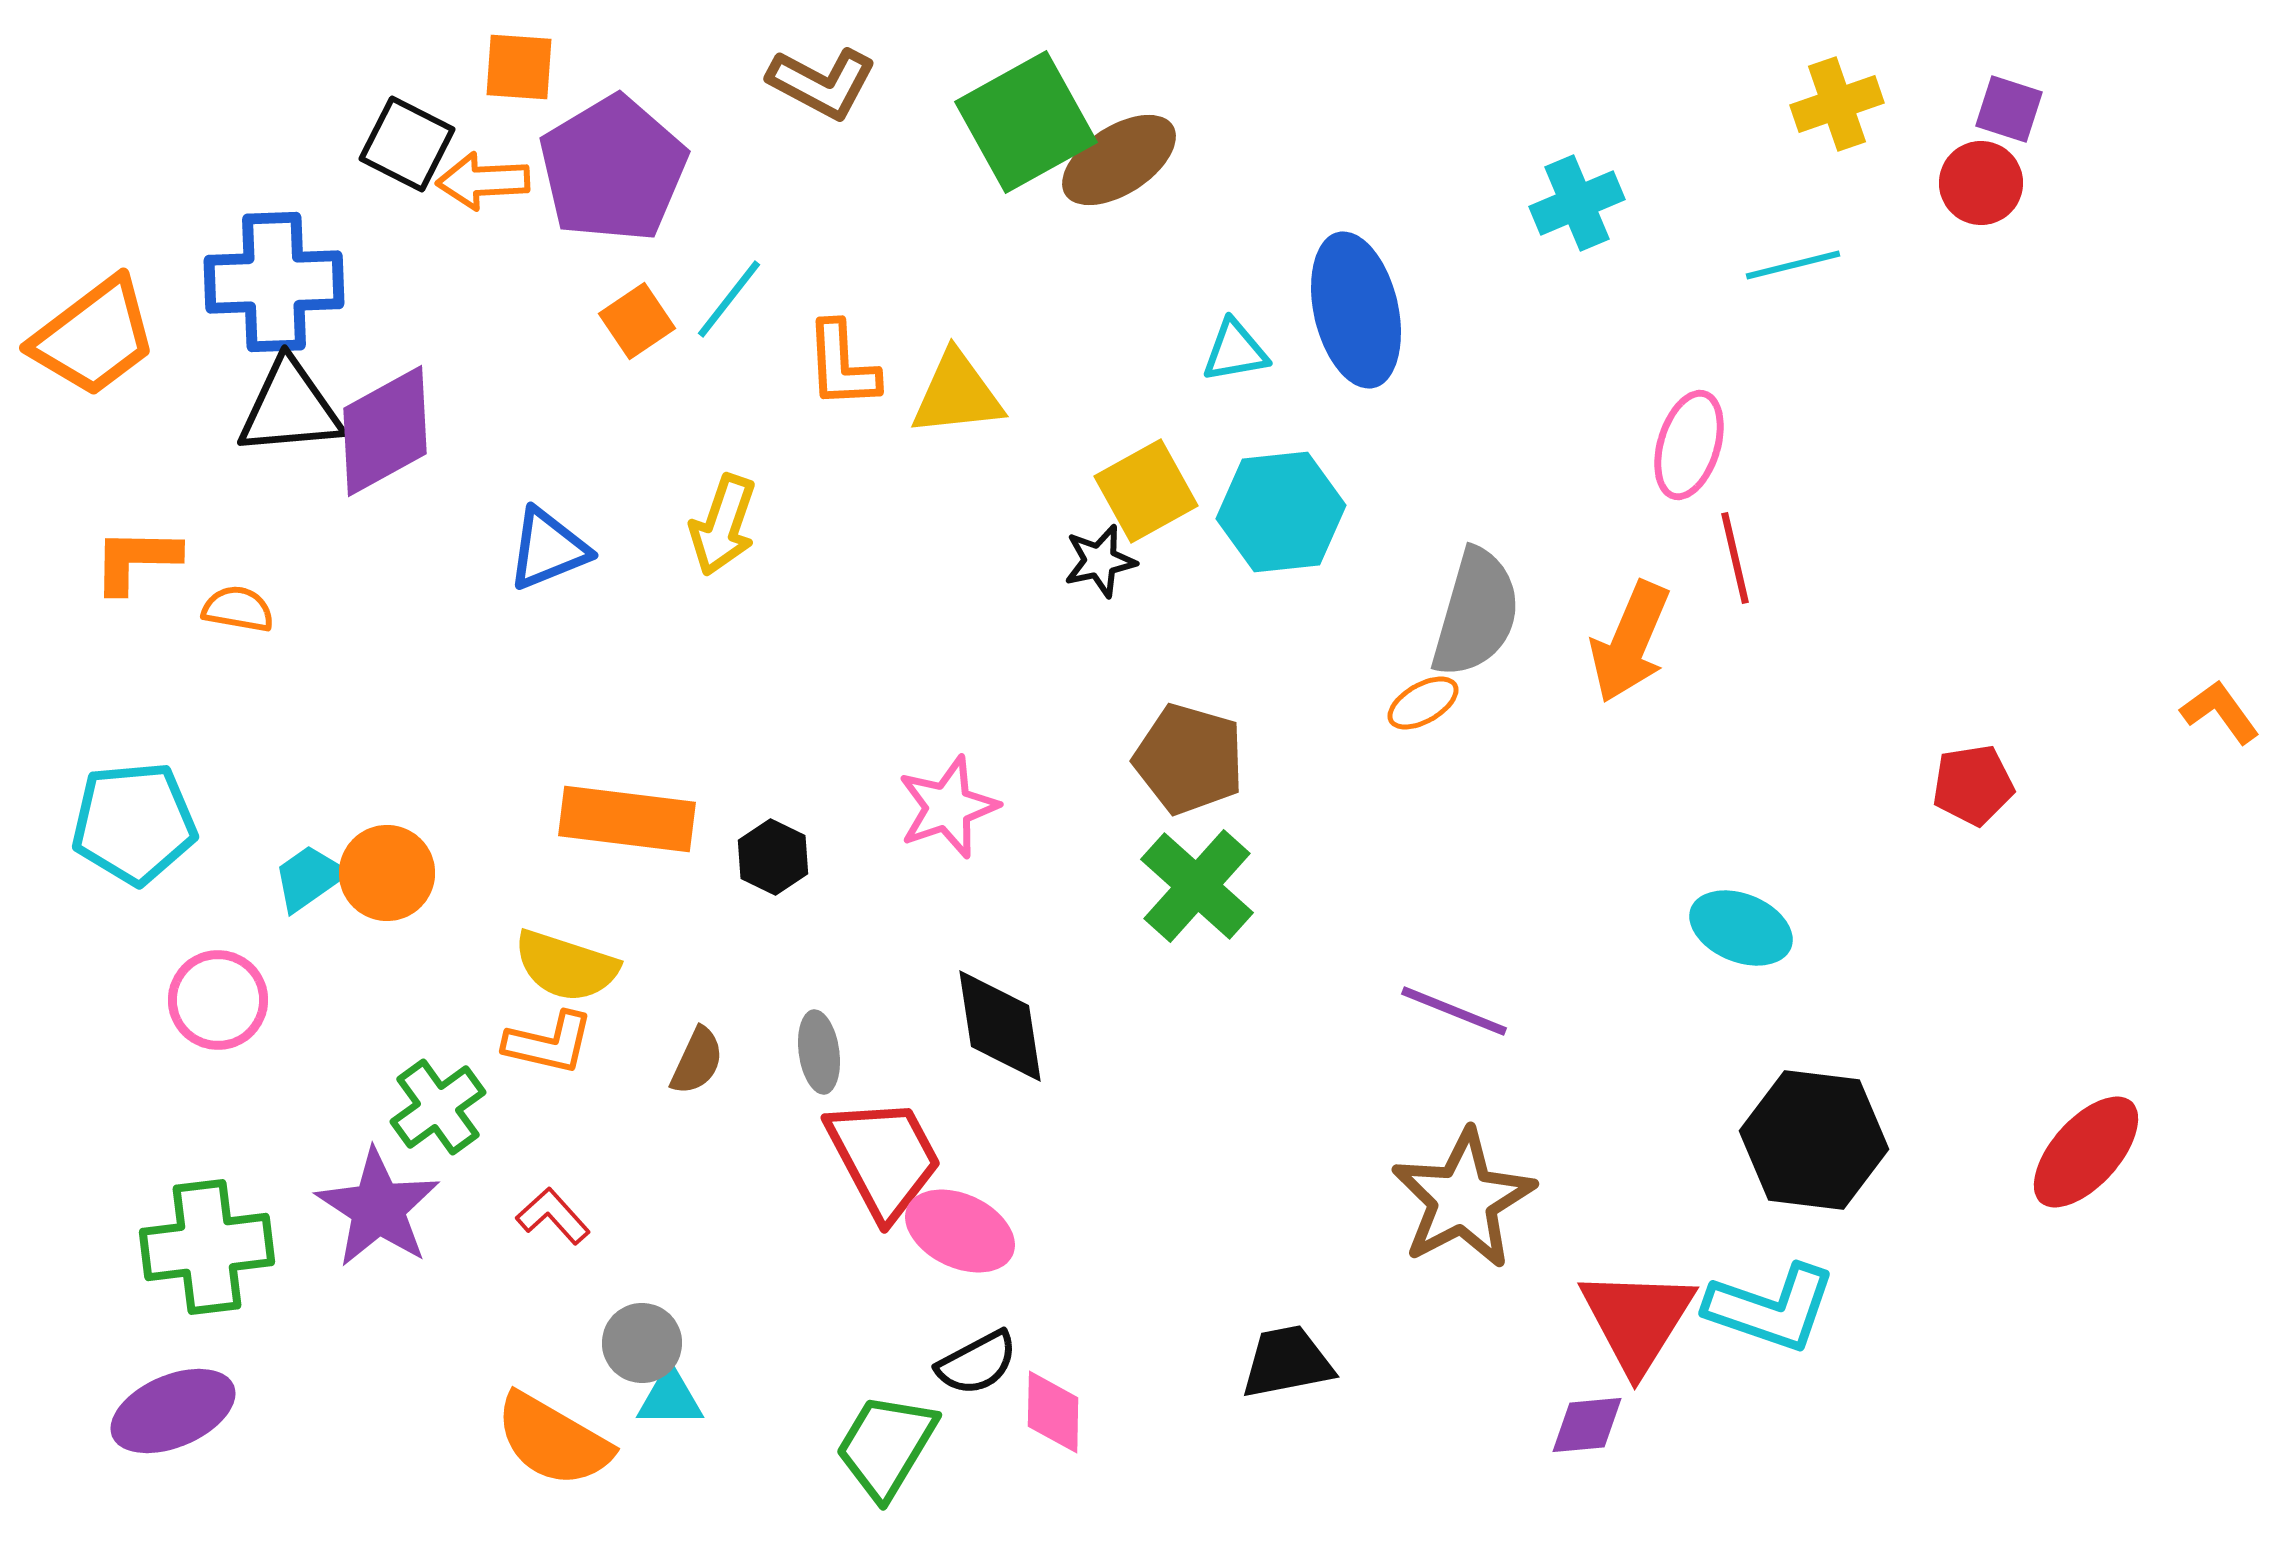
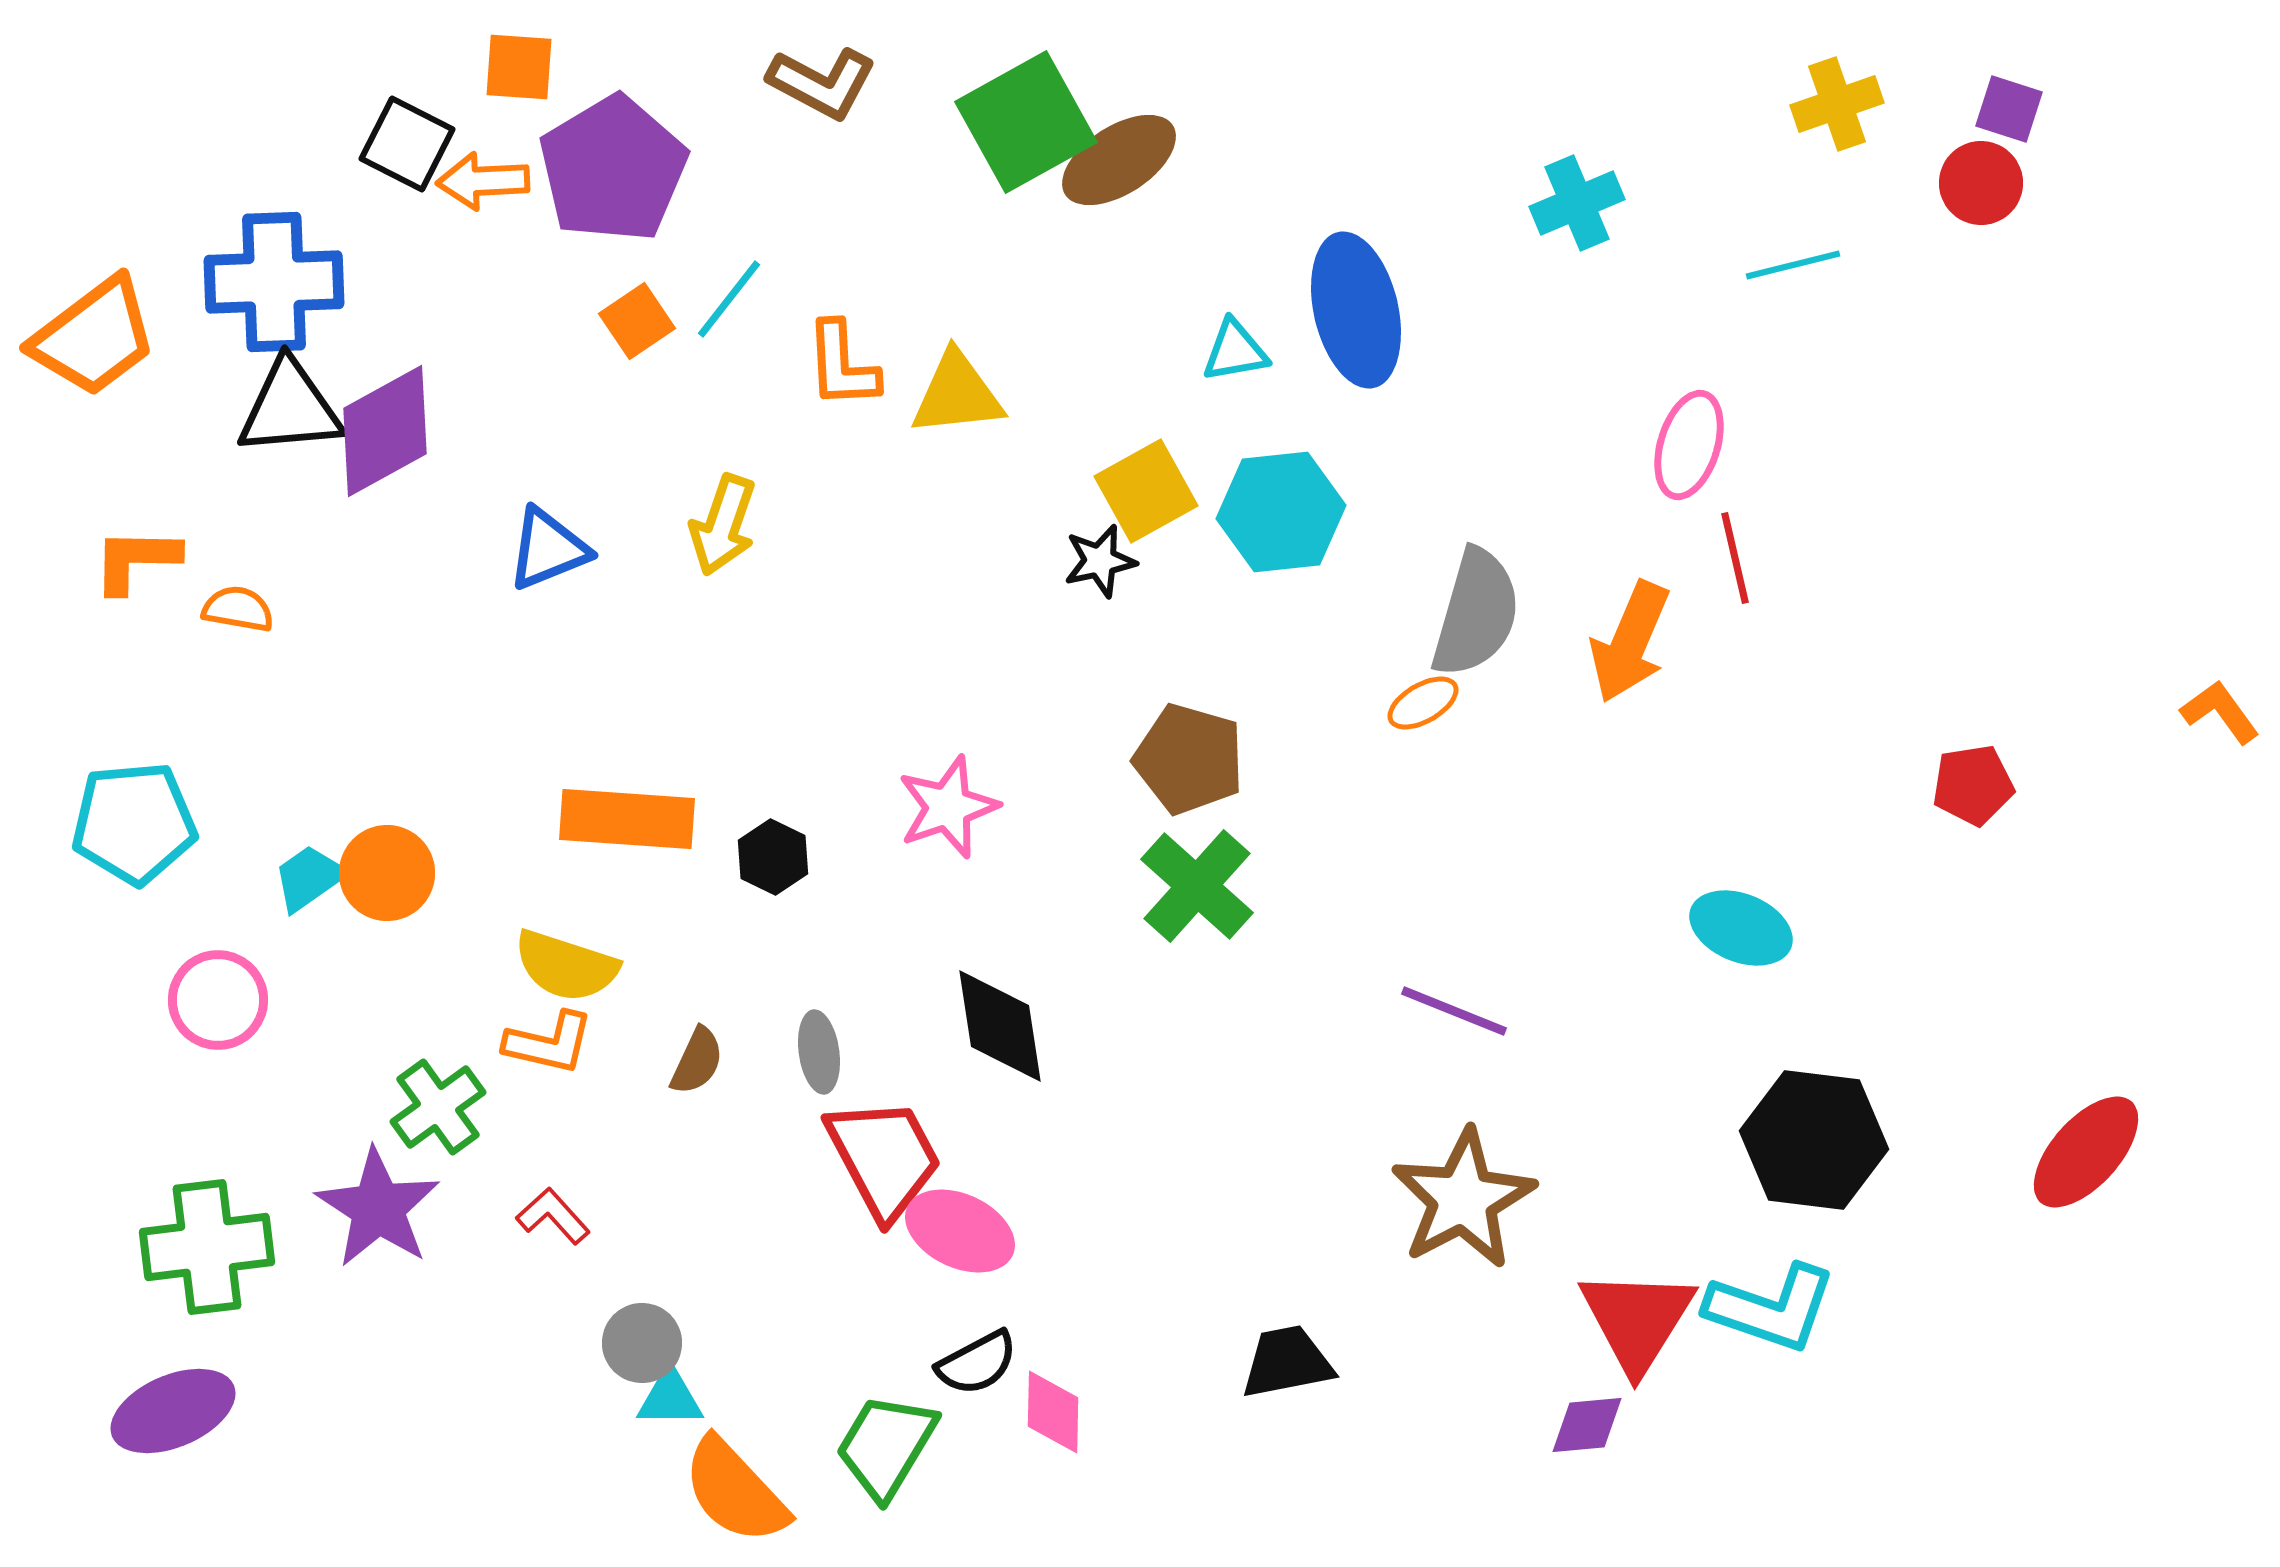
orange rectangle at (627, 819): rotated 3 degrees counterclockwise
orange semicircle at (553, 1440): moved 182 px right, 51 px down; rotated 17 degrees clockwise
